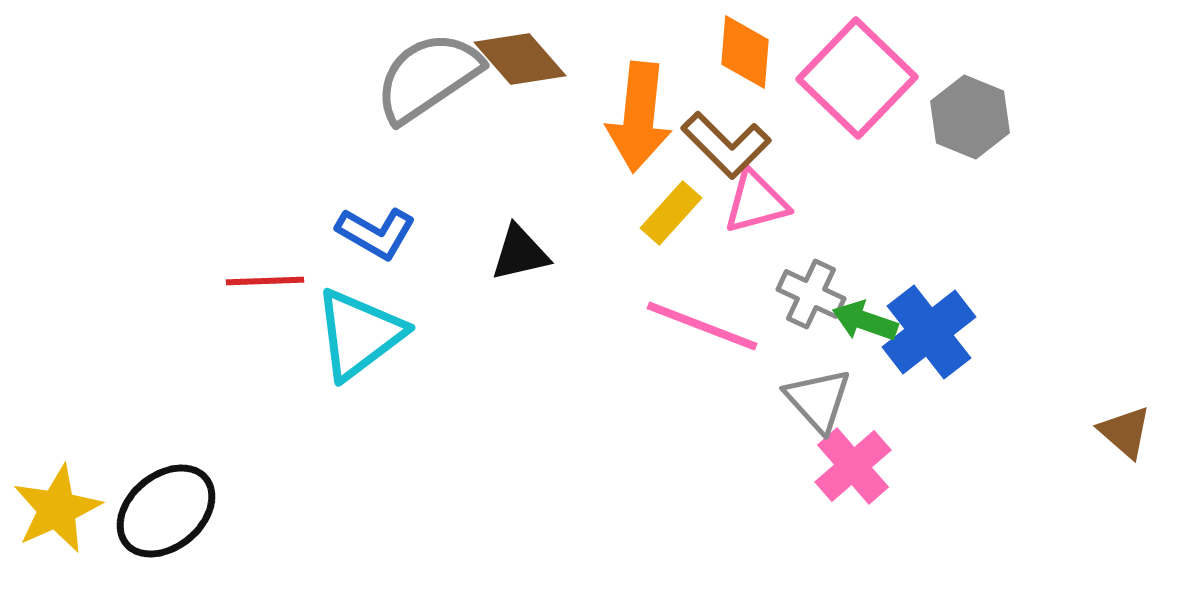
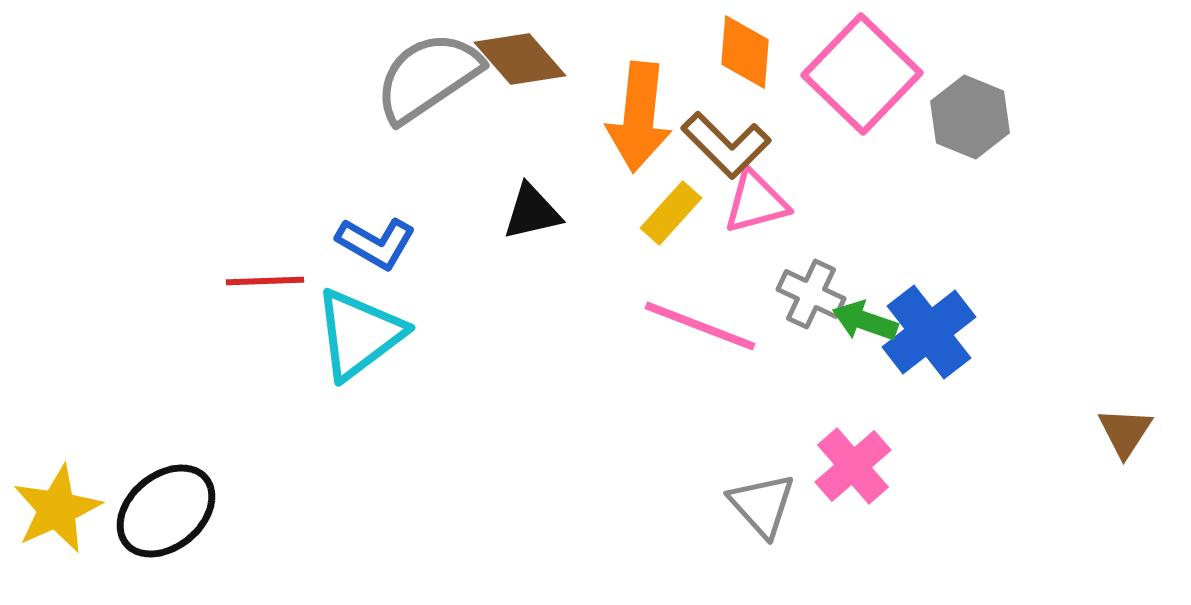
pink square: moved 5 px right, 4 px up
blue L-shape: moved 10 px down
black triangle: moved 12 px right, 41 px up
pink line: moved 2 px left
gray triangle: moved 56 px left, 105 px down
brown triangle: rotated 22 degrees clockwise
